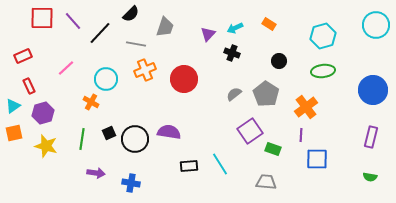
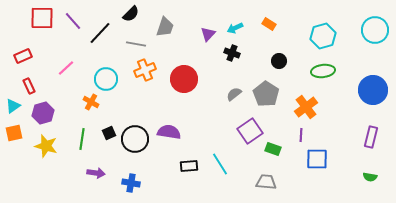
cyan circle at (376, 25): moved 1 px left, 5 px down
